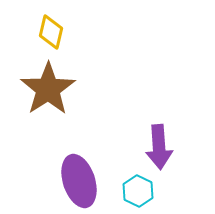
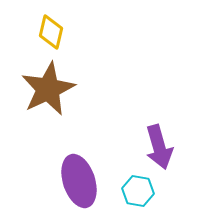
brown star: rotated 8 degrees clockwise
purple arrow: rotated 12 degrees counterclockwise
cyan hexagon: rotated 16 degrees counterclockwise
